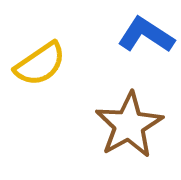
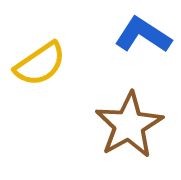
blue L-shape: moved 3 px left
